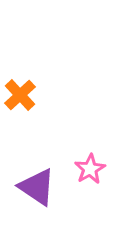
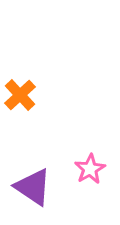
purple triangle: moved 4 px left
